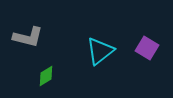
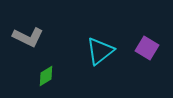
gray L-shape: rotated 12 degrees clockwise
